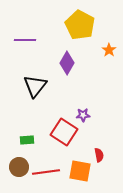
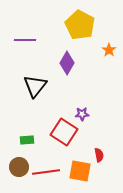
purple star: moved 1 px left, 1 px up
